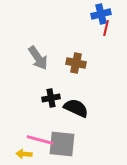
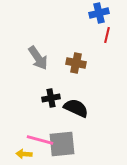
blue cross: moved 2 px left, 1 px up
red line: moved 1 px right, 7 px down
gray square: rotated 12 degrees counterclockwise
